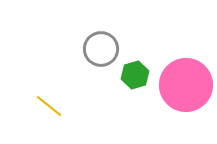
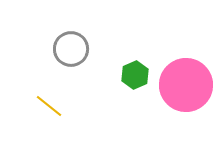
gray circle: moved 30 px left
green hexagon: rotated 8 degrees counterclockwise
